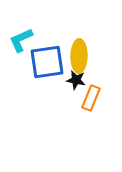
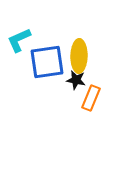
cyan L-shape: moved 2 px left
